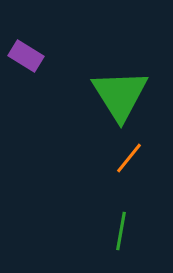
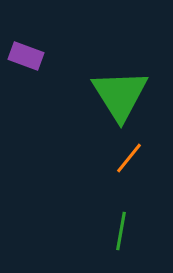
purple rectangle: rotated 12 degrees counterclockwise
